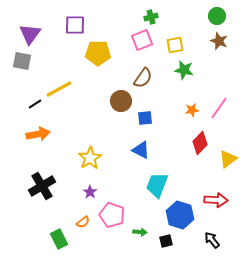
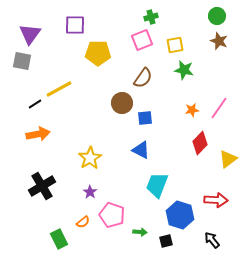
brown circle: moved 1 px right, 2 px down
